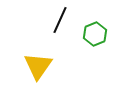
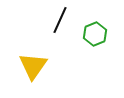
yellow triangle: moved 5 px left
